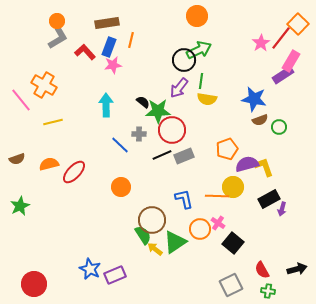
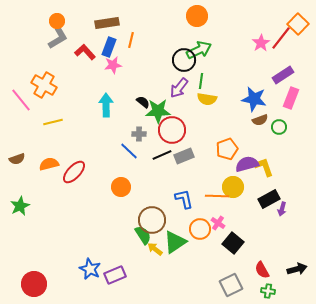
pink rectangle at (291, 61): moved 37 px down; rotated 10 degrees counterclockwise
blue line at (120, 145): moved 9 px right, 6 px down
